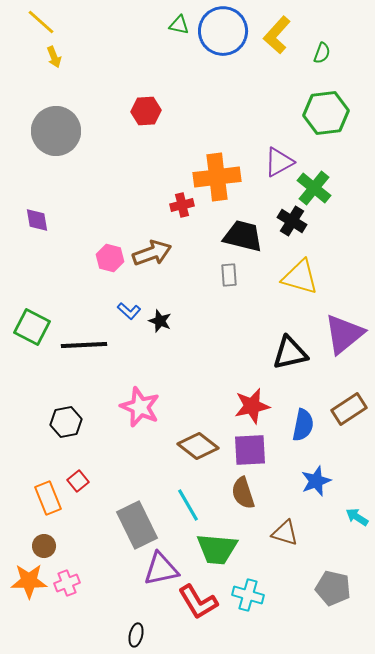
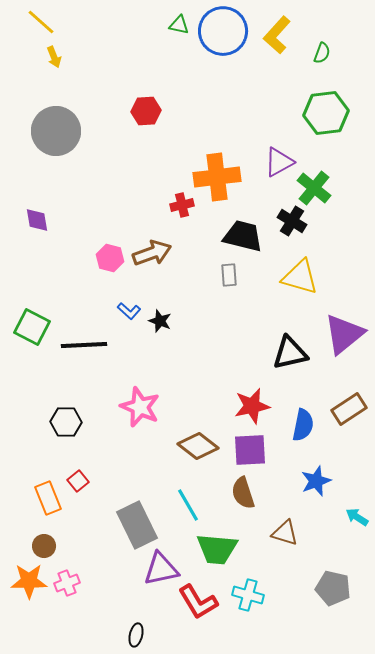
black hexagon at (66, 422): rotated 12 degrees clockwise
